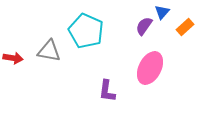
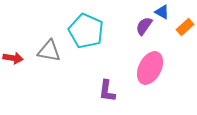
blue triangle: rotated 42 degrees counterclockwise
